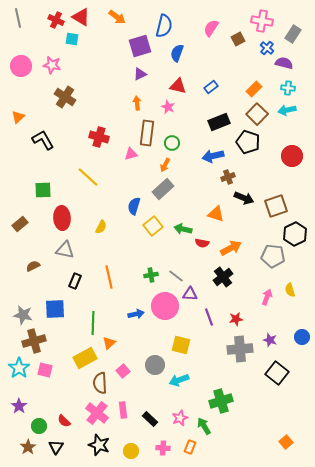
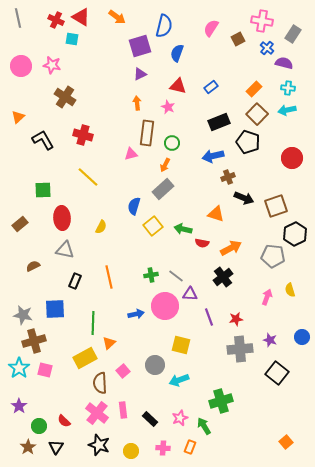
red cross at (99, 137): moved 16 px left, 2 px up
red circle at (292, 156): moved 2 px down
